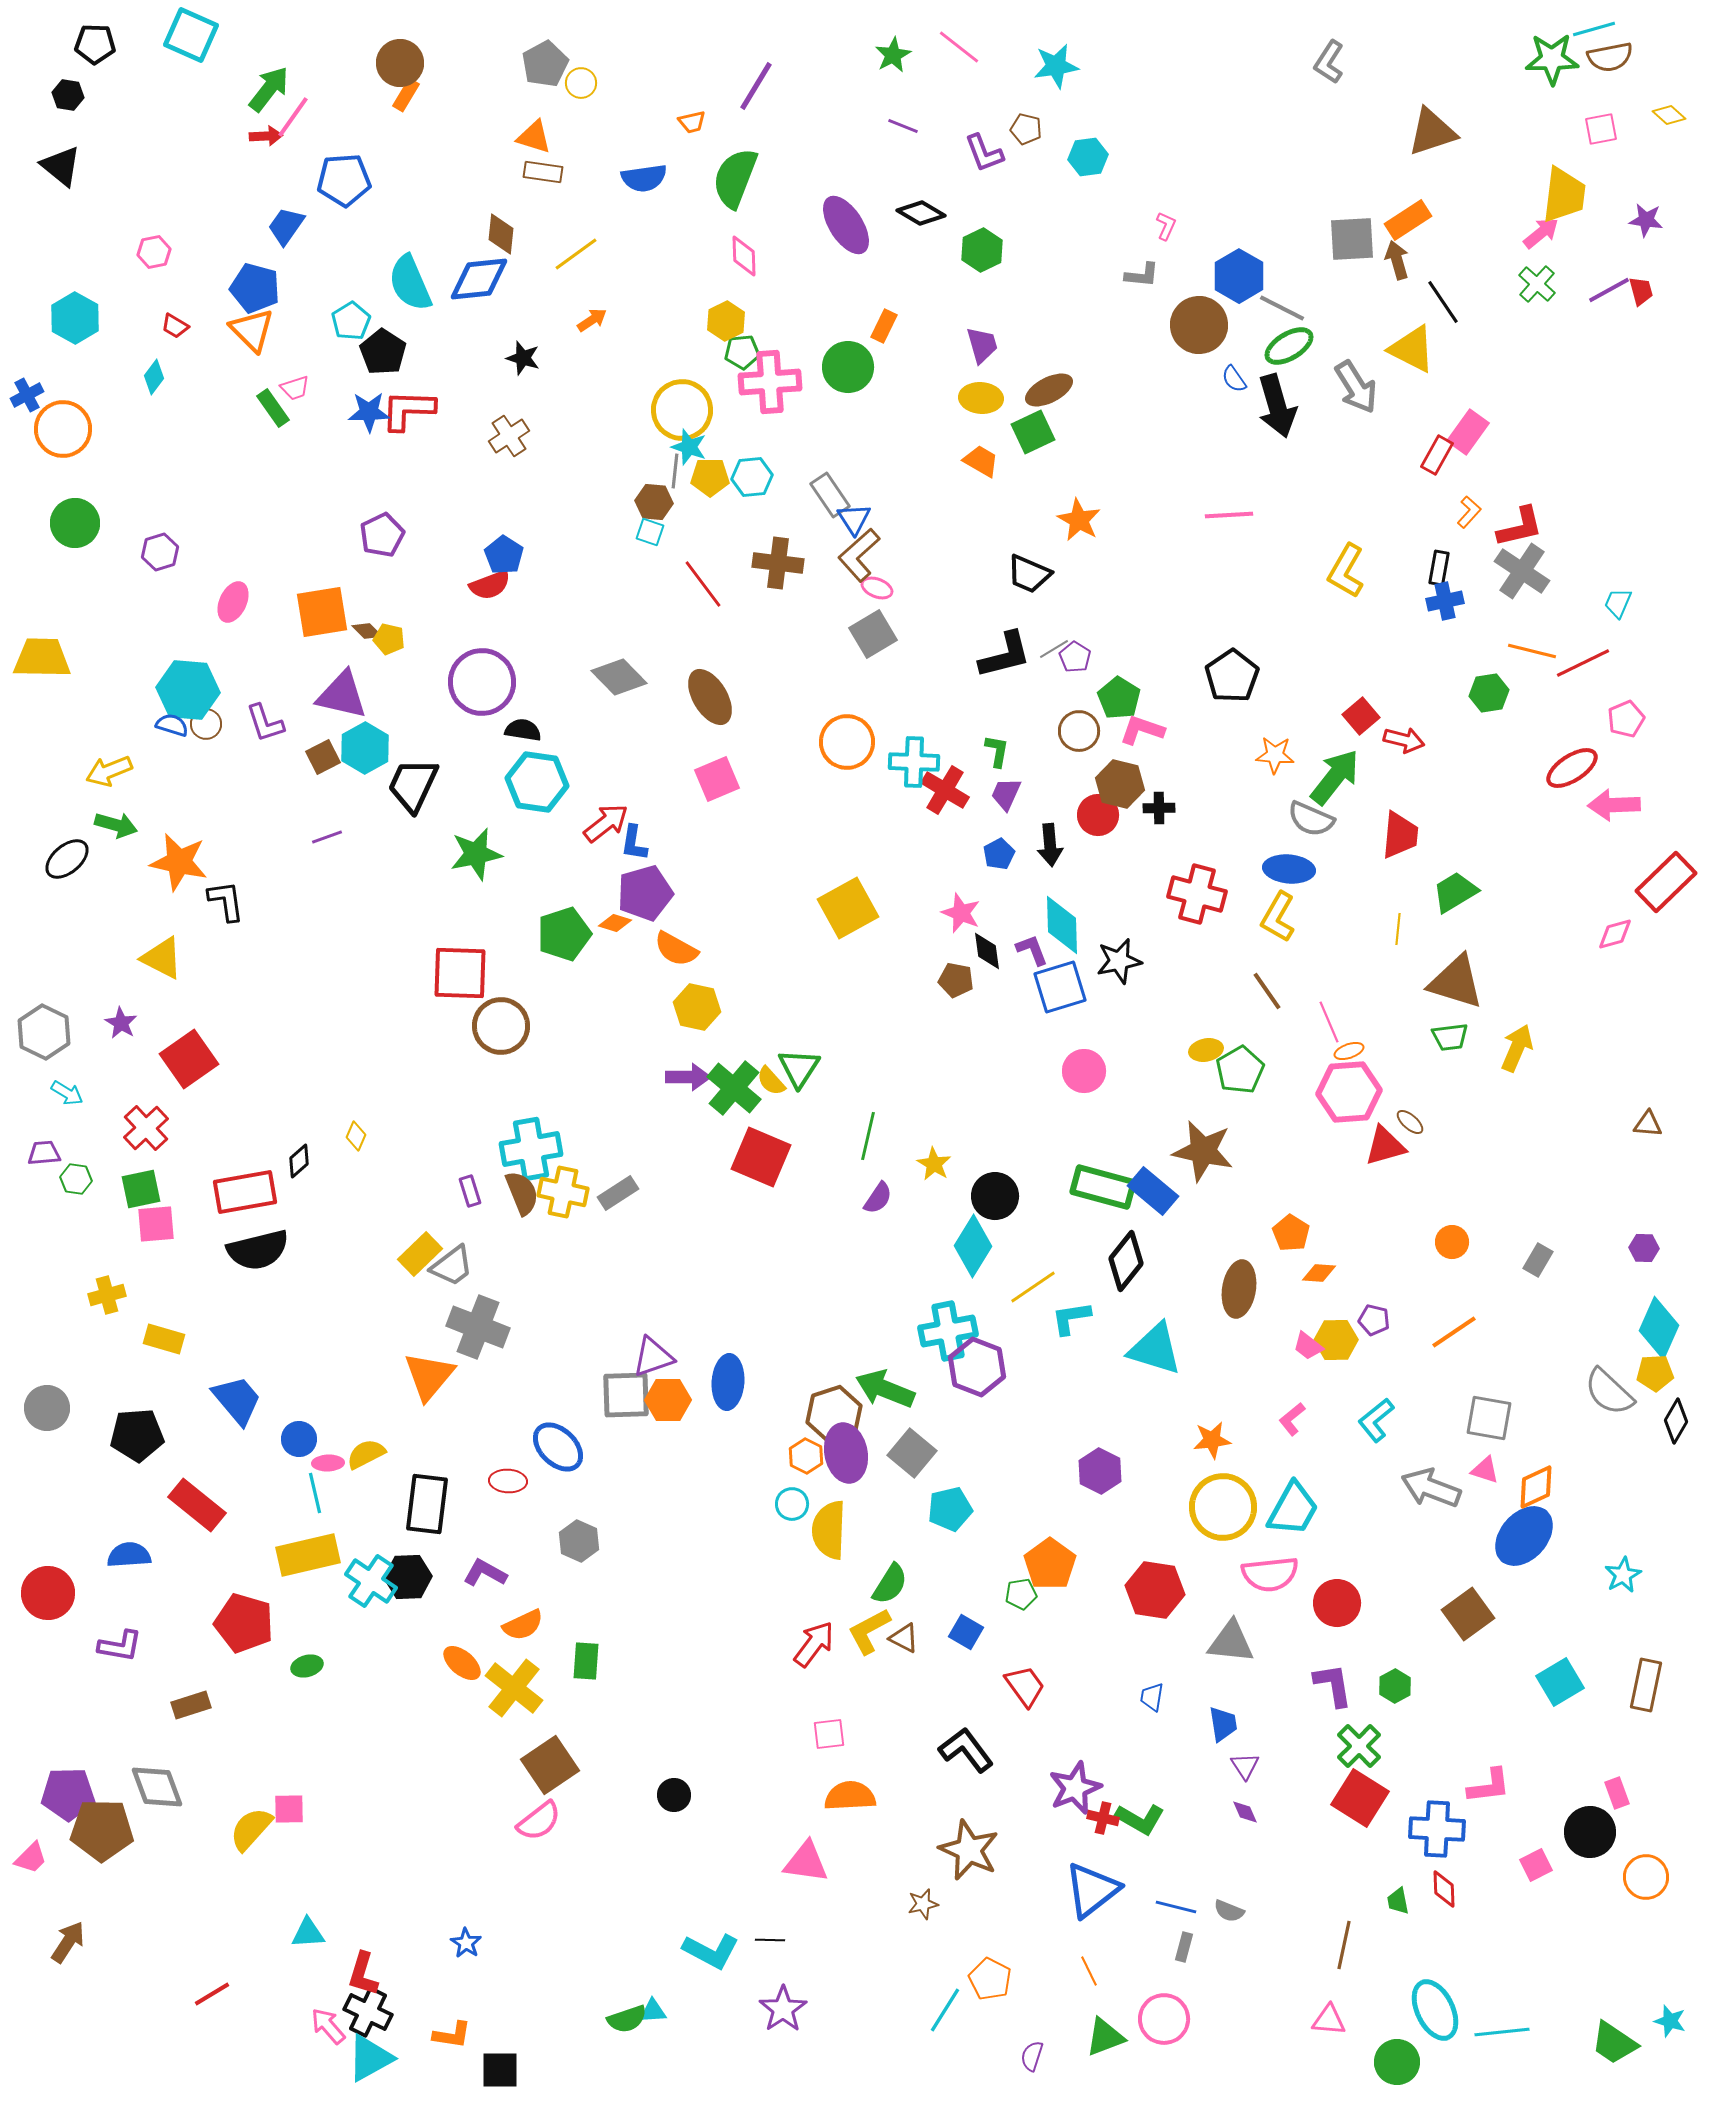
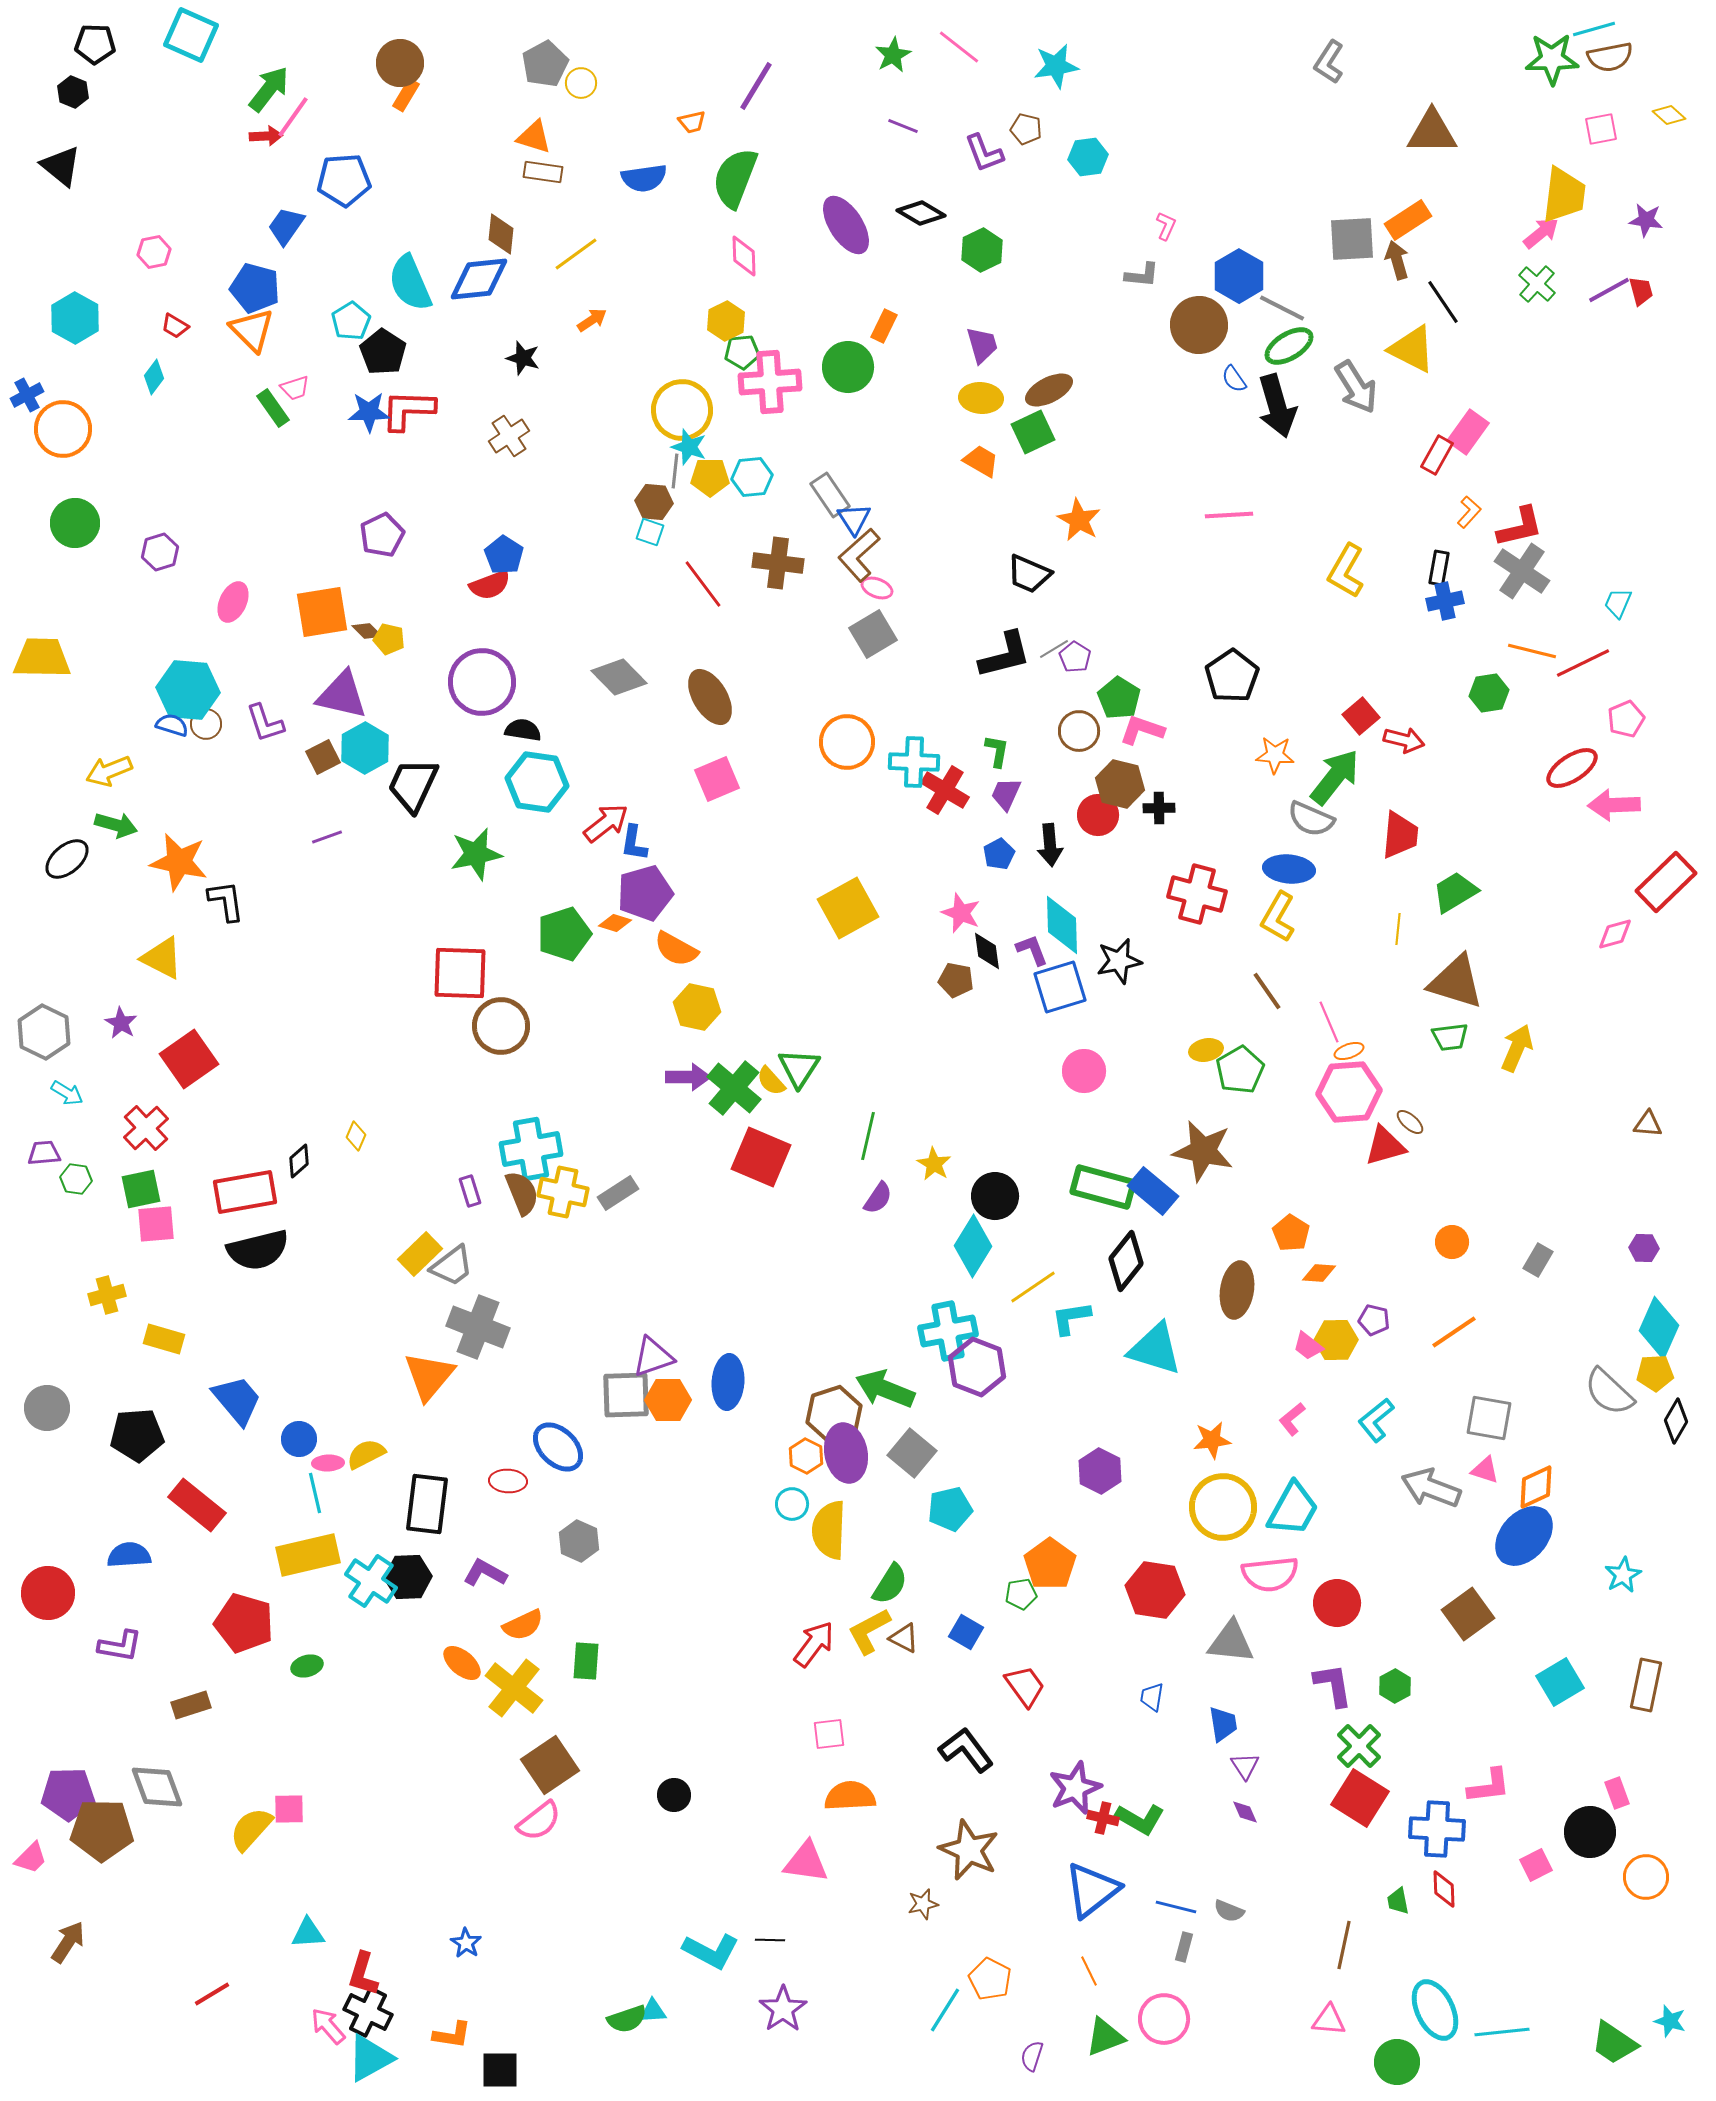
black hexagon at (68, 95): moved 5 px right, 3 px up; rotated 12 degrees clockwise
brown triangle at (1432, 132): rotated 18 degrees clockwise
brown ellipse at (1239, 1289): moved 2 px left, 1 px down
